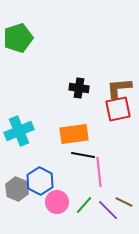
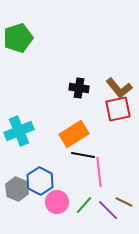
brown L-shape: rotated 124 degrees counterclockwise
orange rectangle: rotated 24 degrees counterclockwise
